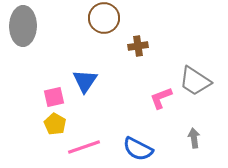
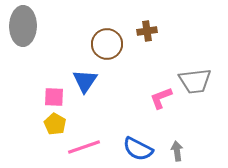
brown circle: moved 3 px right, 26 px down
brown cross: moved 9 px right, 15 px up
gray trapezoid: rotated 40 degrees counterclockwise
pink square: rotated 15 degrees clockwise
gray arrow: moved 17 px left, 13 px down
